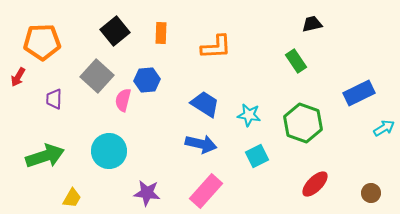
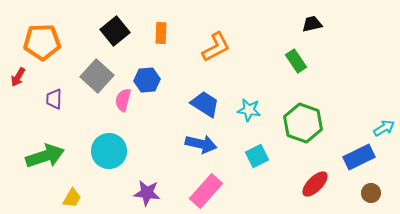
orange L-shape: rotated 24 degrees counterclockwise
blue rectangle: moved 64 px down
cyan star: moved 5 px up
